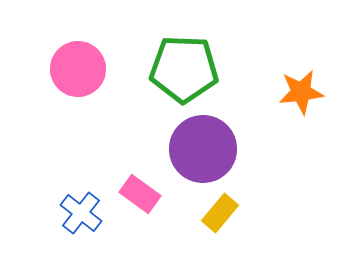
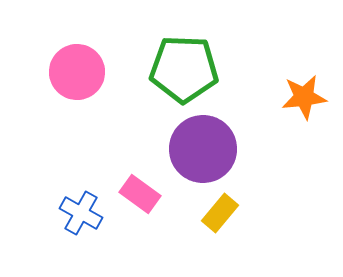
pink circle: moved 1 px left, 3 px down
orange star: moved 3 px right, 5 px down
blue cross: rotated 9 degrees counterclockwise
